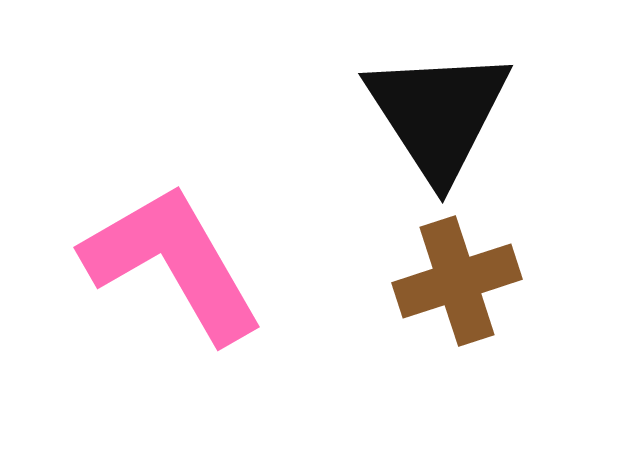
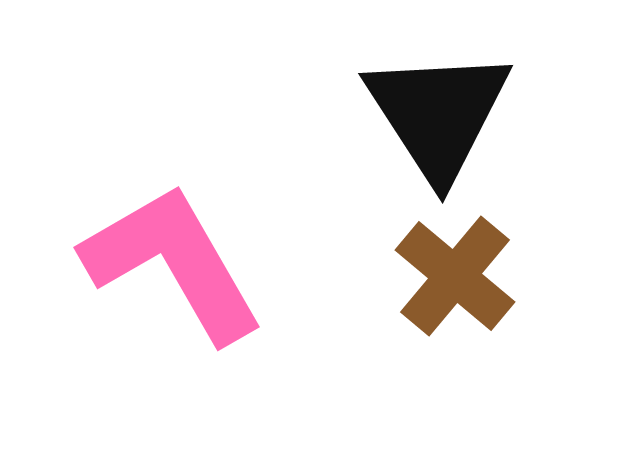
brown cross: moved 2 px left, 5 px up; rotated 32 degrees counterclockwise
